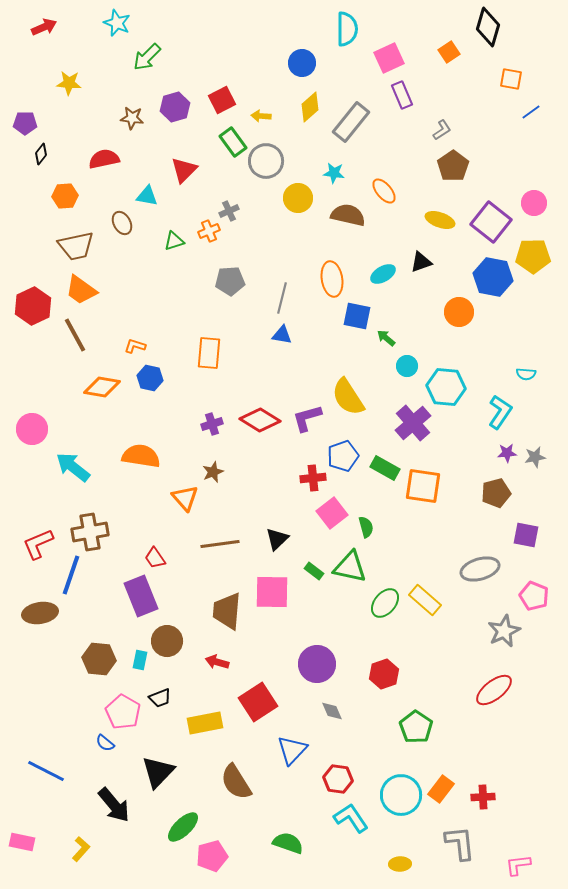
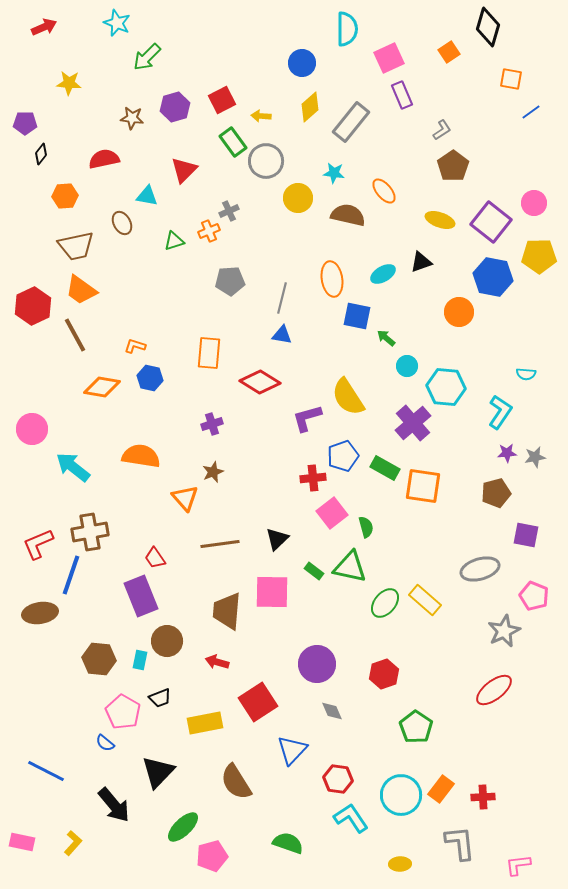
yellow pentagon at (533, 256): moved 6 px right
red diamond at (260, 420): moved 38 px up
yellow L-shape at (81, 849): moved 8 px left, 6 px up
